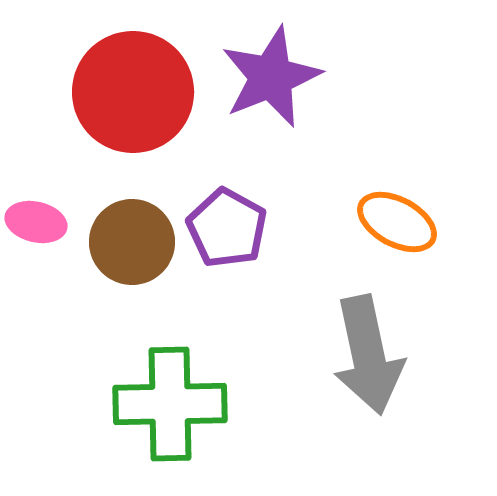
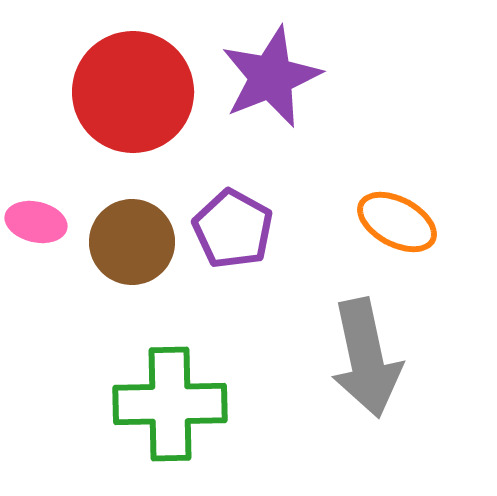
purple pentagon: moved 6 px right, 1 px down
gray arrow: moved 2 px left, 3 px down
